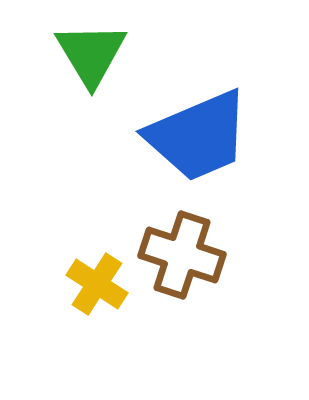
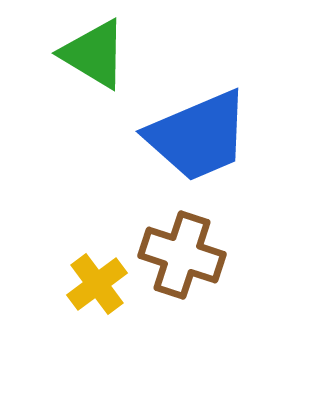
green triangle: moved 3 px right; rotated 28 degrees counterclockwise
yellow cross: rotated 20 degrees clockwise
